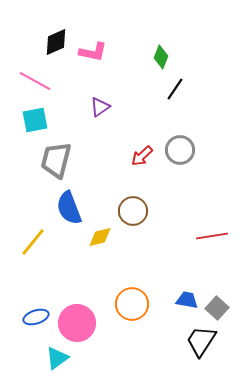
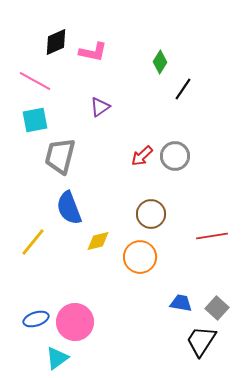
green diamond: moved 1 px left, 5 px down; rotated 10 degrees clockwise
black line: moved 8 px right
gray circle: moved 5 px left, 6 px down
gray trapezoid: moved 4 px right, 4 px up
brown circle: moved 18 px right, 3 px down
yellow diamond: moved 2 px left, 4 px down
blue trapezoid: moved 6 px left, 3 px down
orange circle: moved 8 px right, 47 px up
blue ellipse: moved 2 px down
pink circle: moved 2 px left, 1 px up
